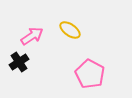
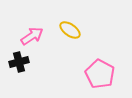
black cross: rotated 18 degrees clockwise
pink pentagon: moved 10 px right
